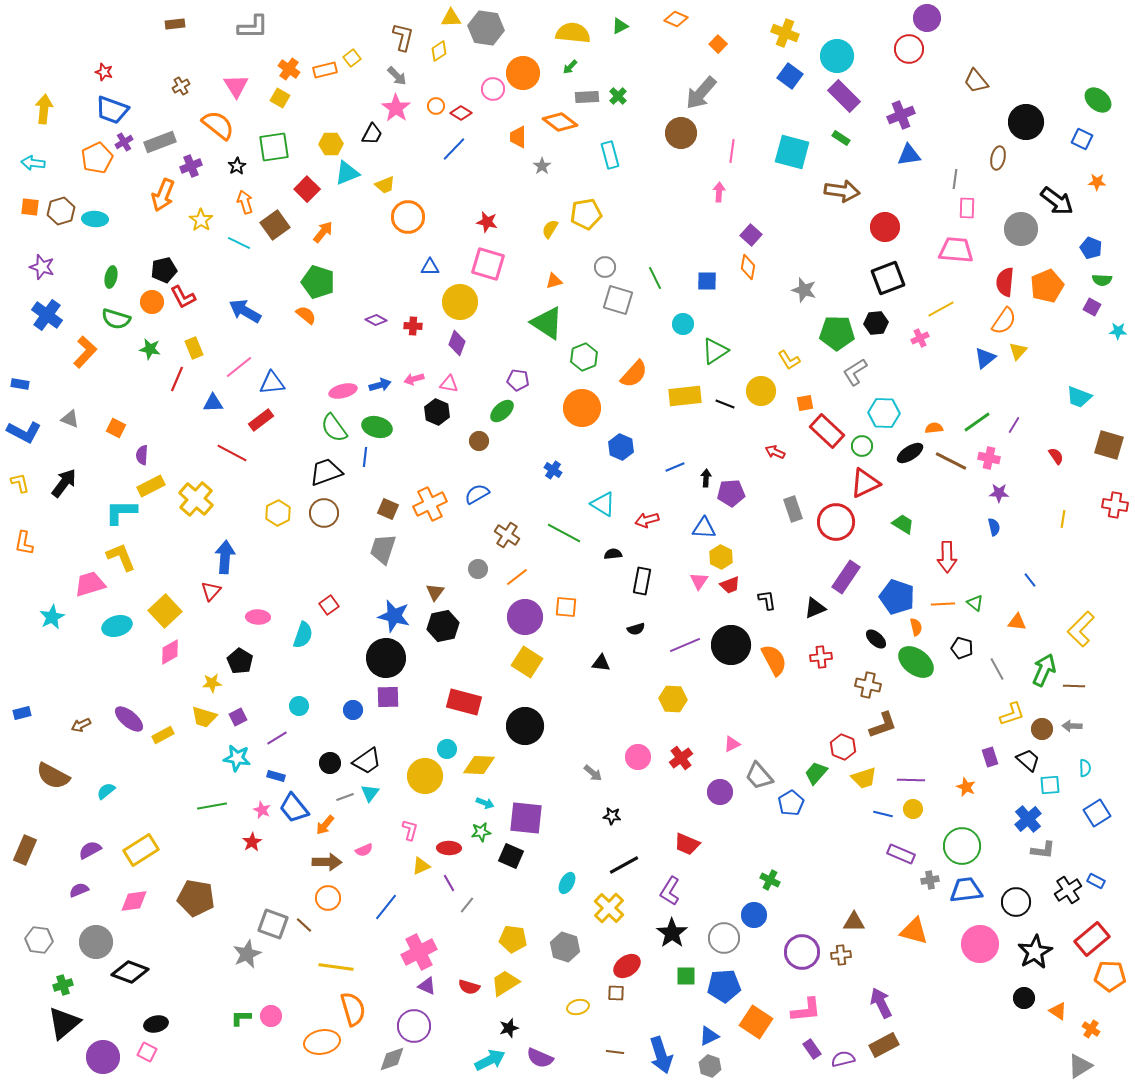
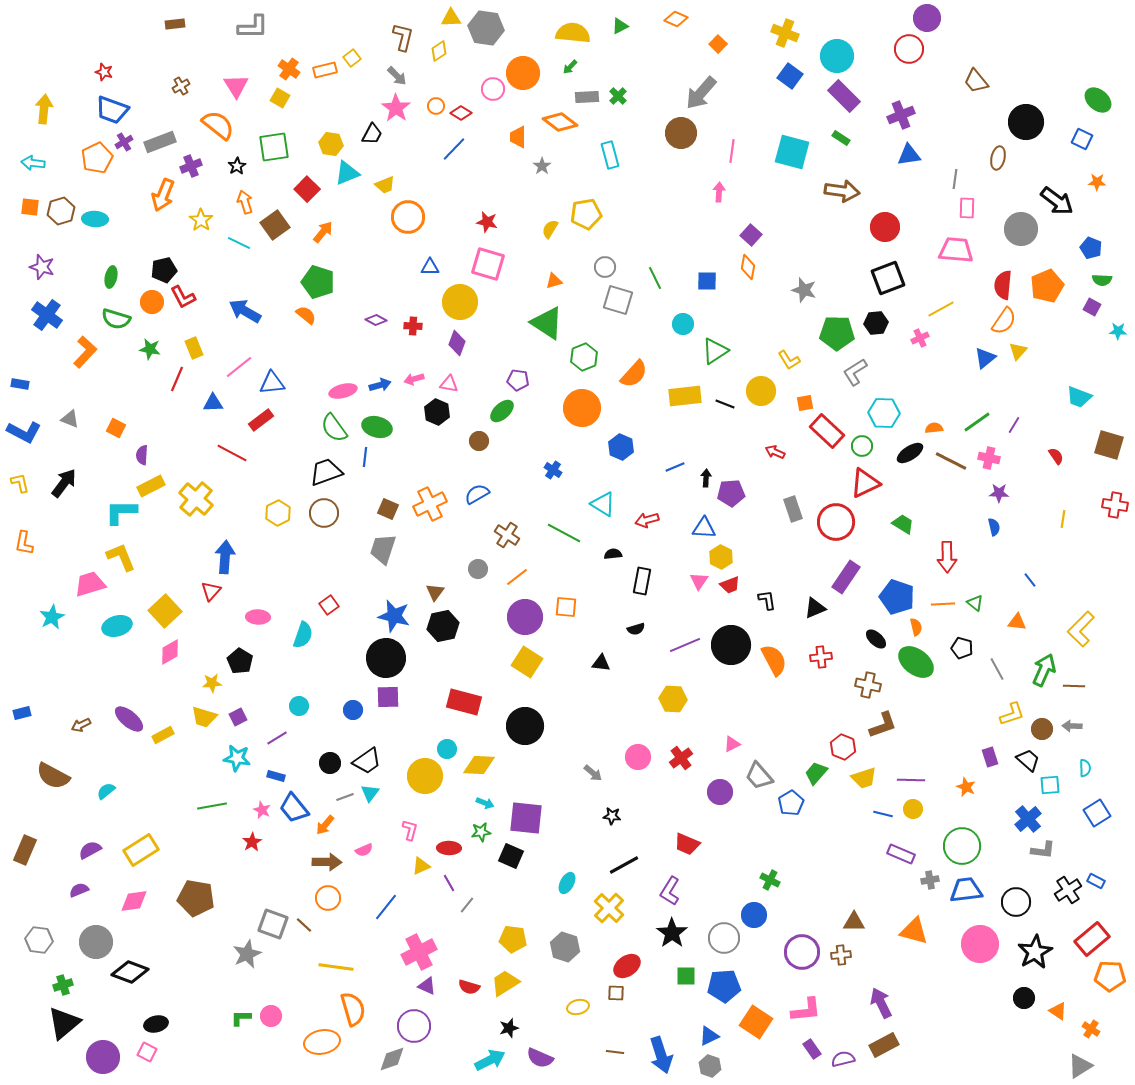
yellow hexagon at (331, 144): rotated 10 degrees clockwise
red semicircle at (1005, 282): moved 2 px left, 3 px down
